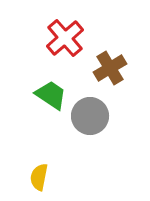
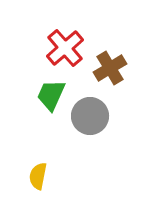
red cross: moved 10 px down
green trapezoid: rotated 100 degrees counterclockwise
yellow semicircle: moved 1 px left, 1 px up
